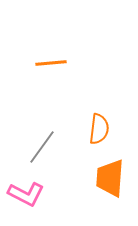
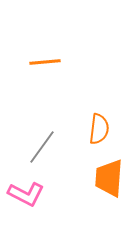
orange line: moved 6 px left, 1 px up
orange trapezoid: moved 1 px left
